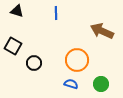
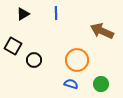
black triangle: moved 6 px right, 3 px down; rotated 48 degrees counterclockwise
black circle: moved 3 px up
